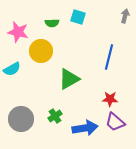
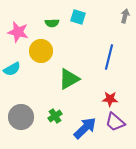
gray circle: moved 2 px up
blue arrow: rotated 35 degrees counterclockwise
